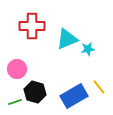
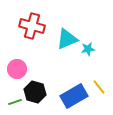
red cross: rotated 15 degrees clockwise
